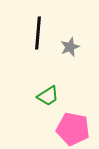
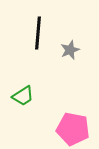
gray star: moved 3 px down
green trapezoid: moved 25 px left
